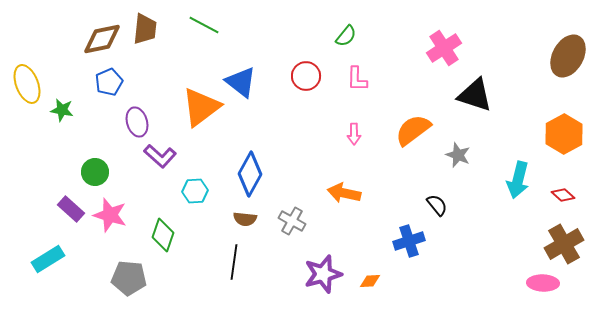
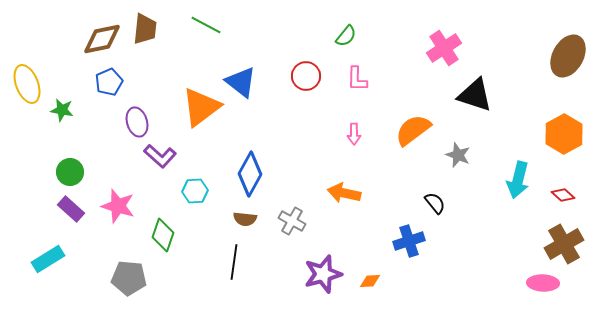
green line: moved 2 px right
green circle: moved 25 px left
black semicircle: moved 2 px left, 2 px up
pink star: moved 8 px right, 9 px up
